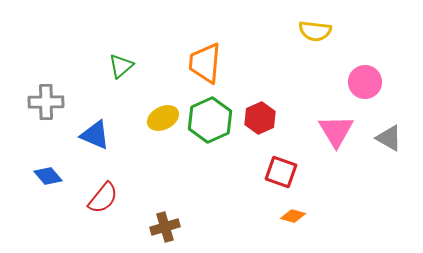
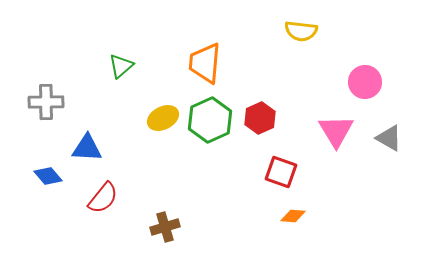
yellow semicircle: moved 14 px left
blue triangle: moved 8 px left, 13 px down; rotated 20 degrees counterclockwise
orange diamond: rotated 10 degrees counterclockwise
